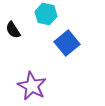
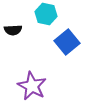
black semicircle: rotated 60 degrees counterclockwise
blue square: moved 1 px up
